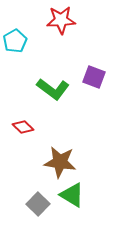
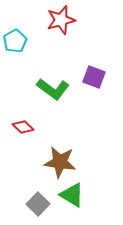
red star: rotated 12 degrees counterclockwise
